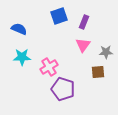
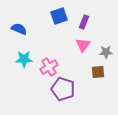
cyan star: moved 2 px right, 2 px down
